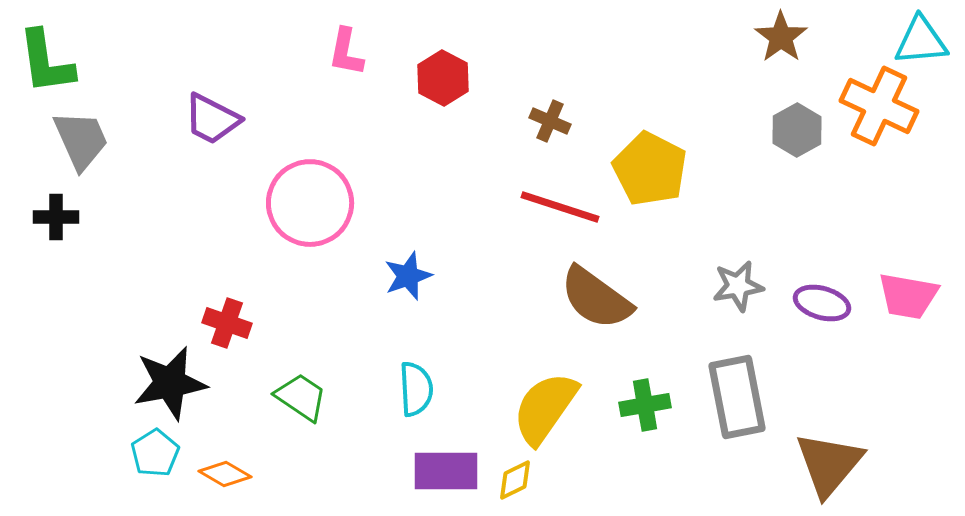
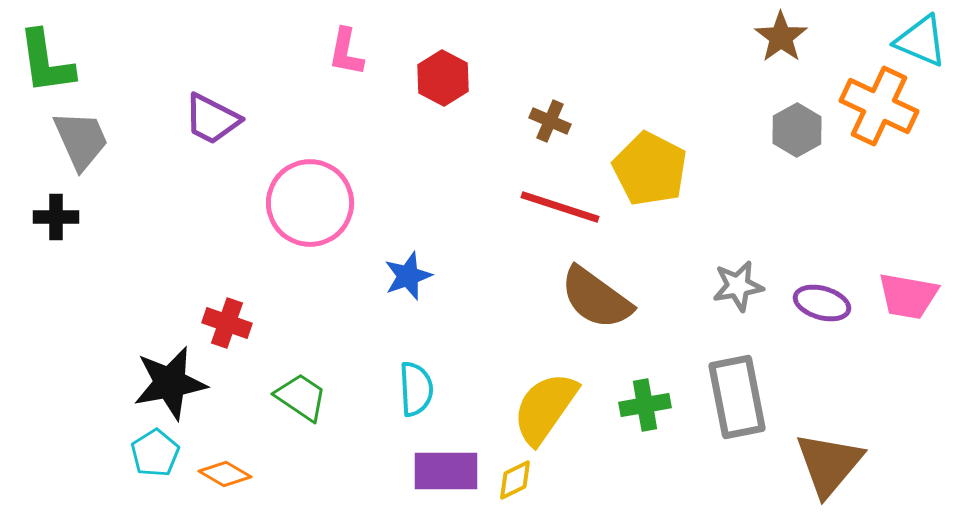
cyan triangle: rotated 28 degrees clockwise
